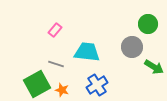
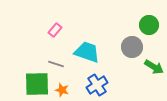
green circle: moved 1 px right, 1 px down
cyan trapezoid: rotated 12 degrees clockwise
green square: rotated 28 degrees clockwise
